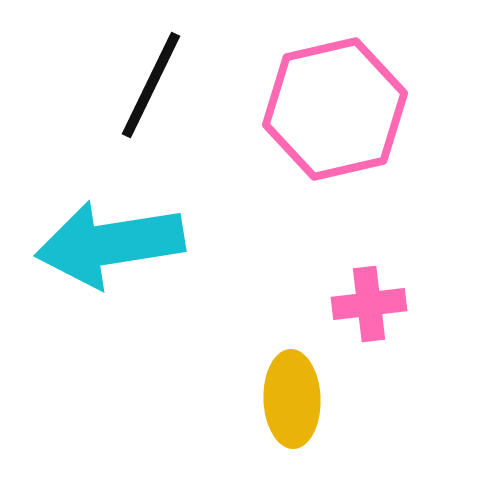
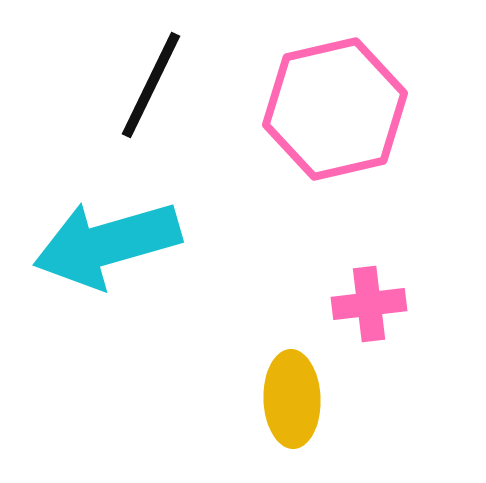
cyan arrow: moved 3 px left; rotated 7 degrees counterclockwise
